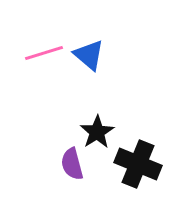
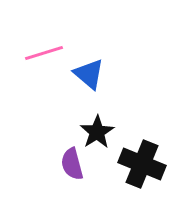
blue triangle: moved 19 px down
black cross: moved 4 px right
